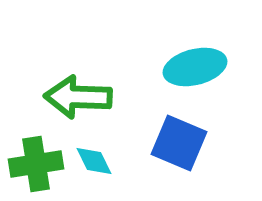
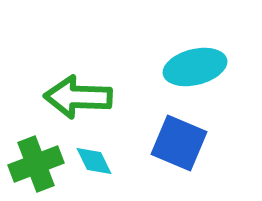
green cross: rotated 12 degrees counterclockwise
